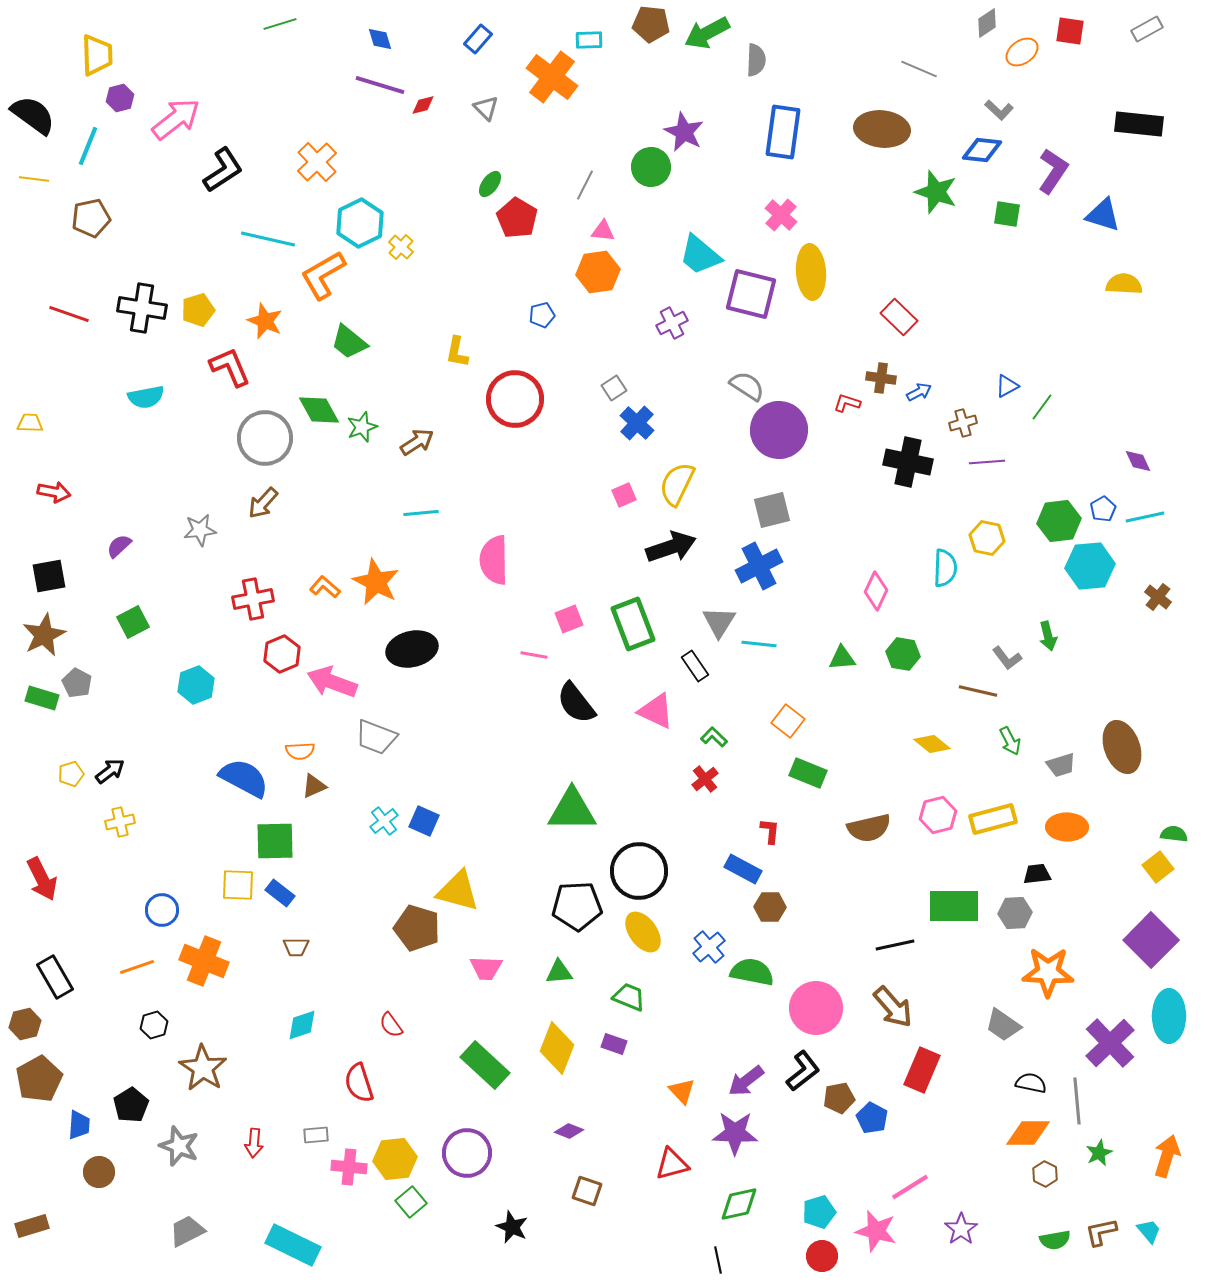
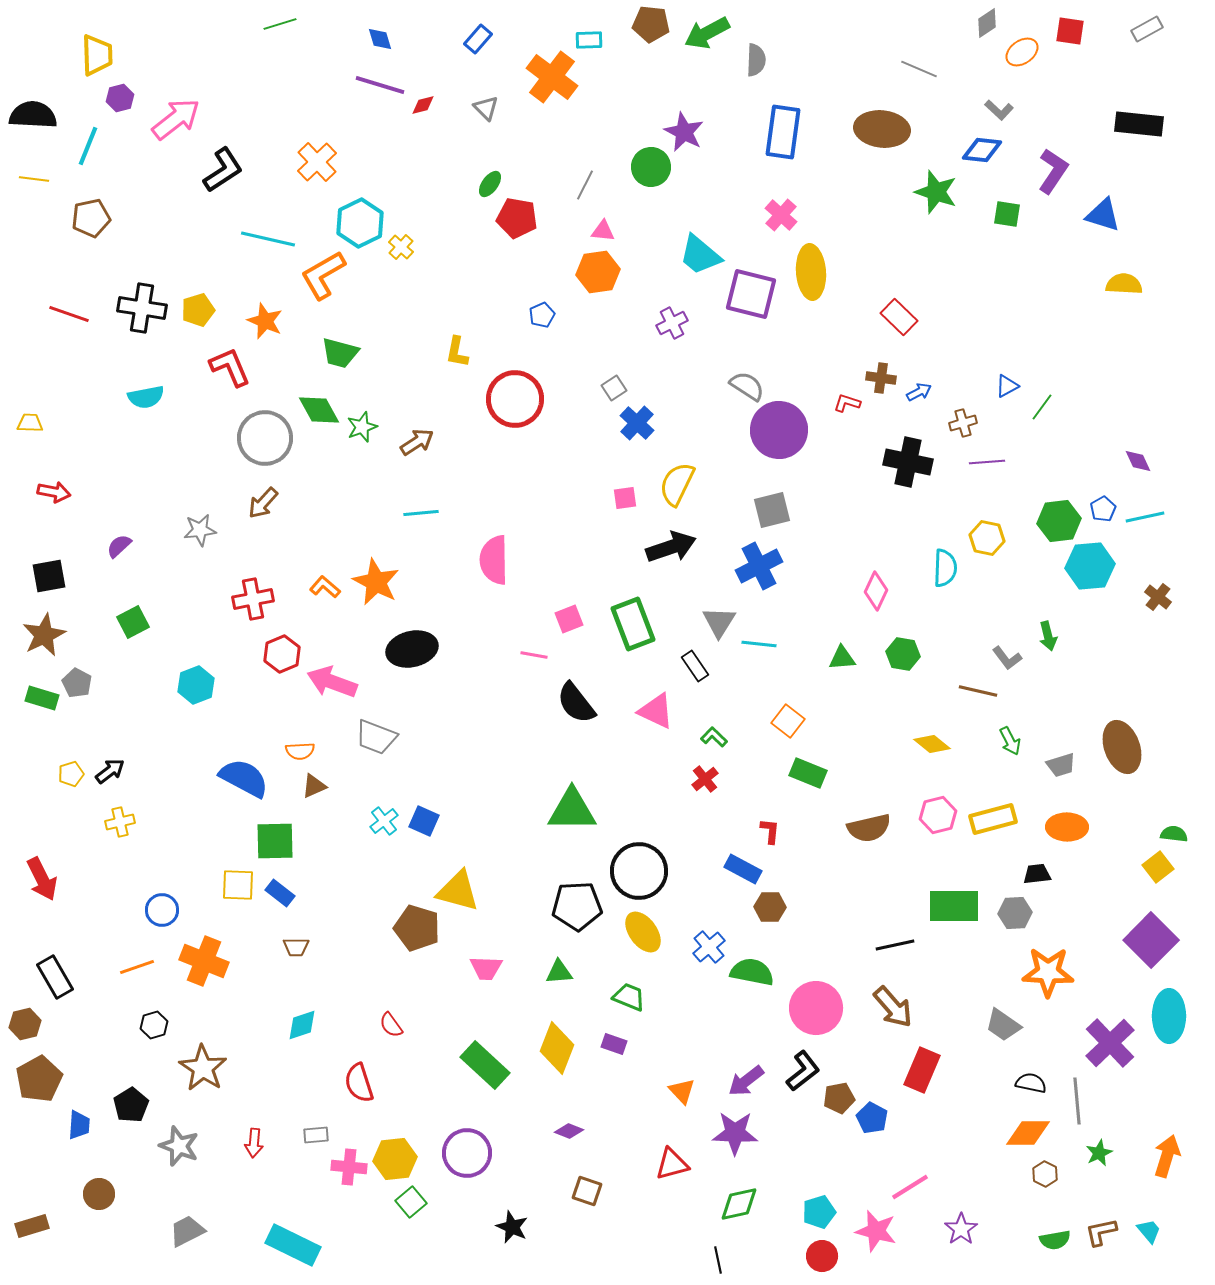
black semicircle at (33, 115): rotated 33 degrees counterclockwise
red pentagon at (517, 218): rotated 21 degrees counterclockwise
blue pentagon at (542, 315): rotated 10 degrees counterclockwise
green trapezoid at (349, 342): moved 9 px left, 11 px down; rotated 24 degrees counterclockwise
pink square at (624, 495): moved 1 px right, 3 px down; rotated 15 degrees clockwise
brown circle at (99, 1172): moved 22 px down
